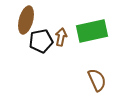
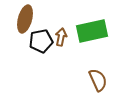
brown ellipse: moved 1 px left, 1 px up
brown semicircle: moved 1 px right
